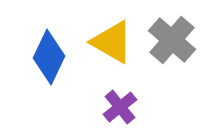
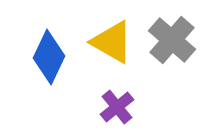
purple cross: moved 3 px left
